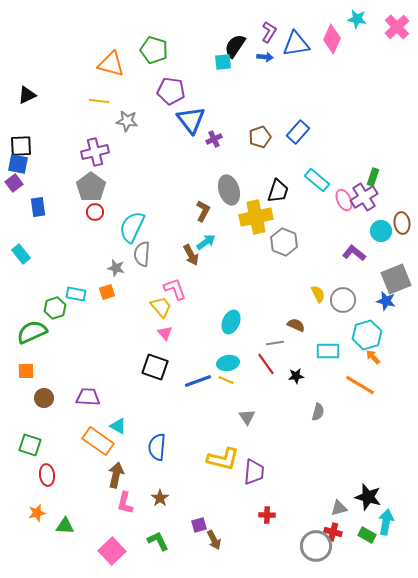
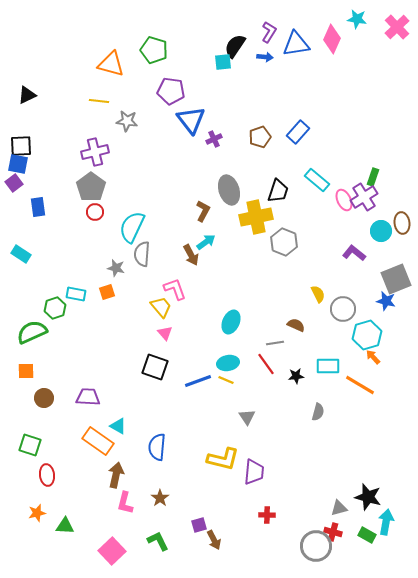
cyan rectangle at (21, 254): rotated 18 degrees counterclockwise
gray circle at (343, 300): moved 9 px down
cyan rectangle at (328, 351): moved 15 px down
